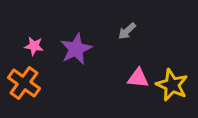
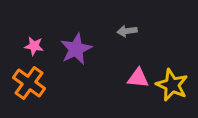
gray arrow: rotated 36 degrees clockwise
orange cross: moved 5 px right
